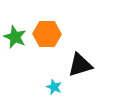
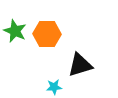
green star: moved 6 px up
cyan star: rotated 28 degrees counterclockwise
